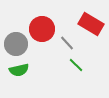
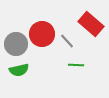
red rectangle: rotated 10 degrees clockwise
red circle: moved 5 px down
gray line: moved 2 px up
green line: rotated 42 degrees counterclockwise
